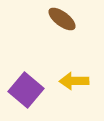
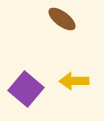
purple square: moved 1 px up
